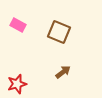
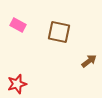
brown square: rotated 10 degrees counterclockwise
brown arrow: moved 26 px right, 11 px up
